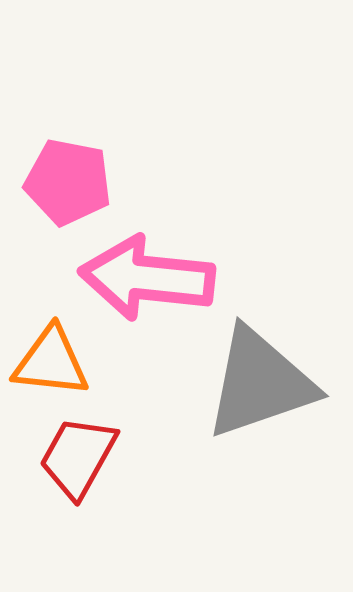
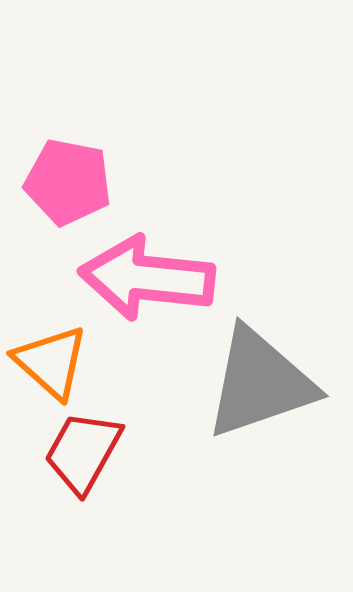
orange triangle: rotated 36 degrees clockwise
red trapezoid: moved 5 px right, 5 px up
